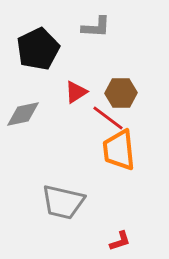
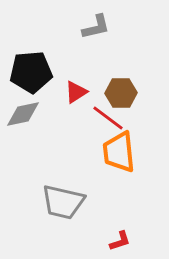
gray L-shape: rotated 16 degrees counterclockwise
black pentagon: moved 7 px left, 23 px down; rotated 21 degrees clockwise
orange trapezoid: moved 2 px down
